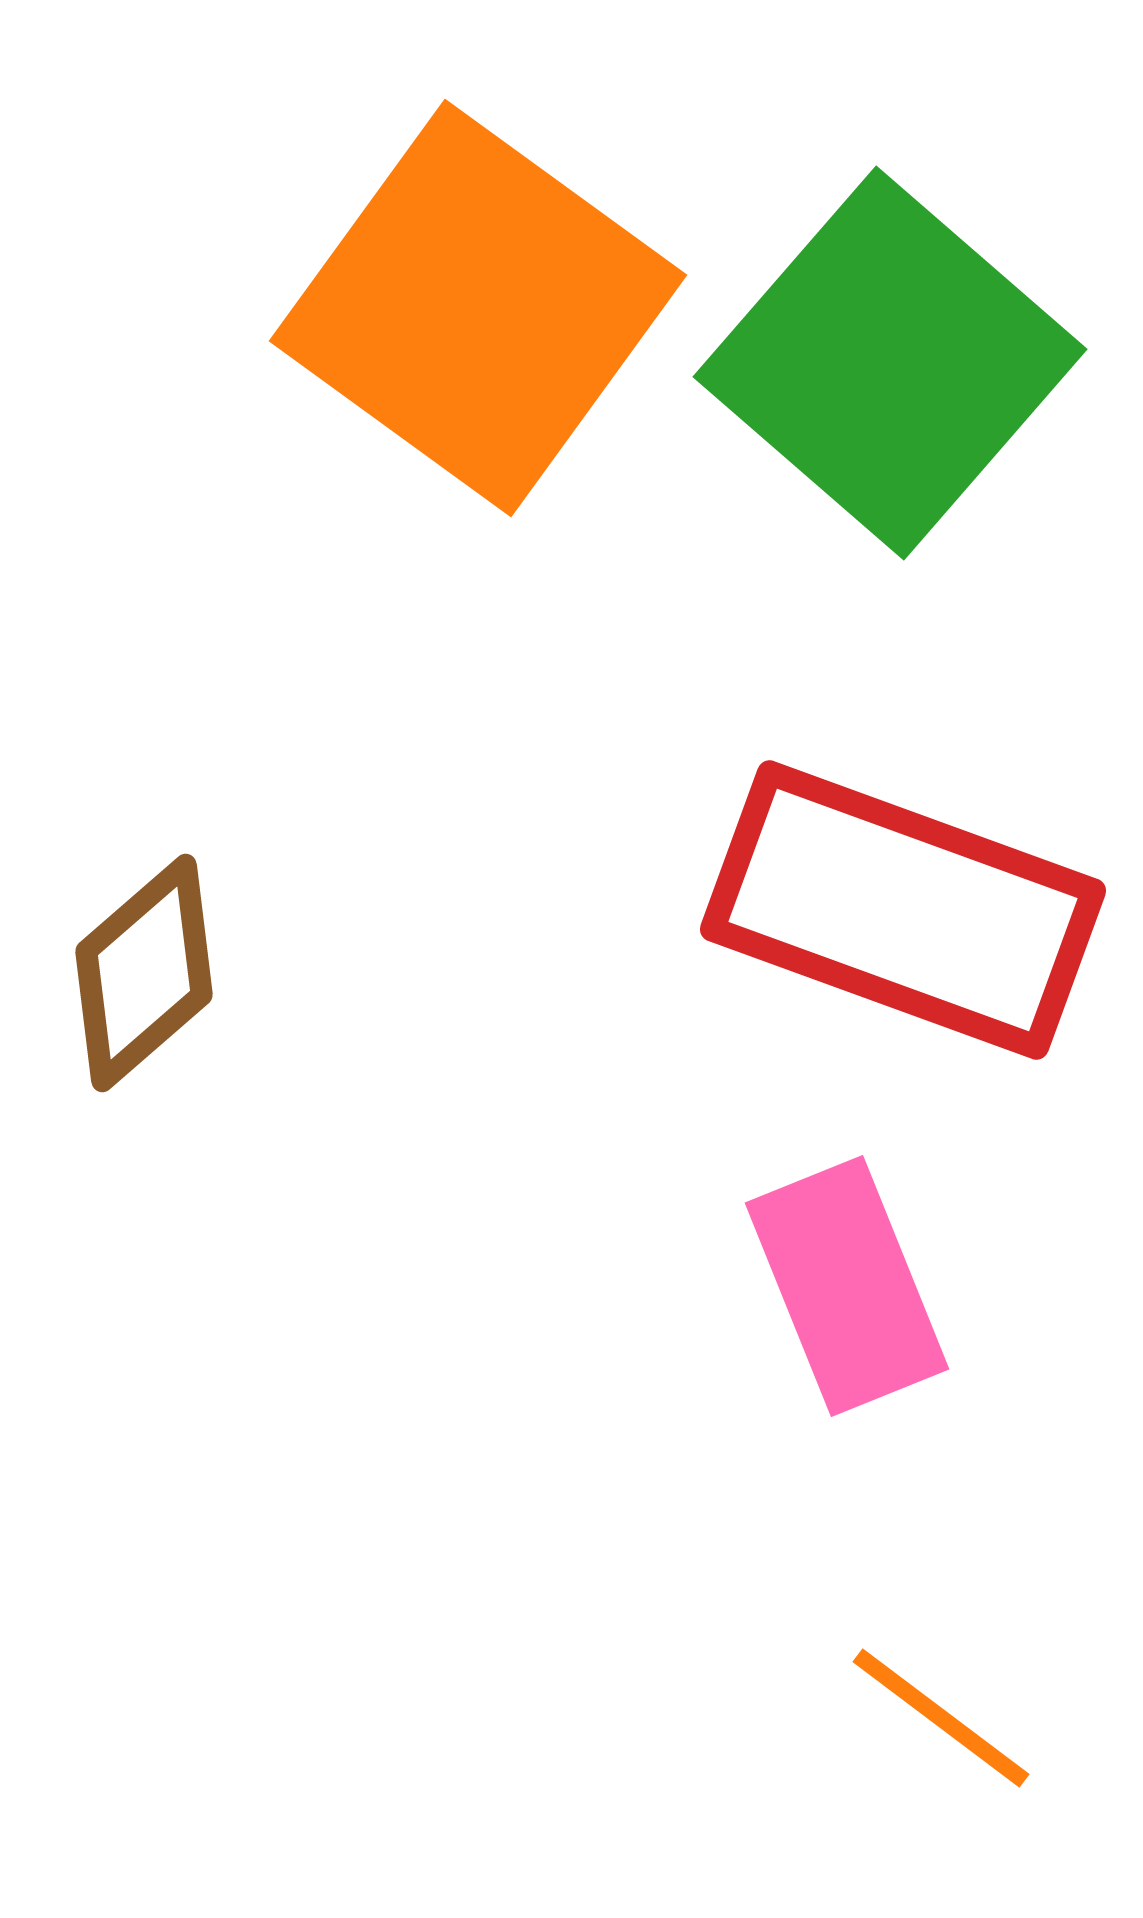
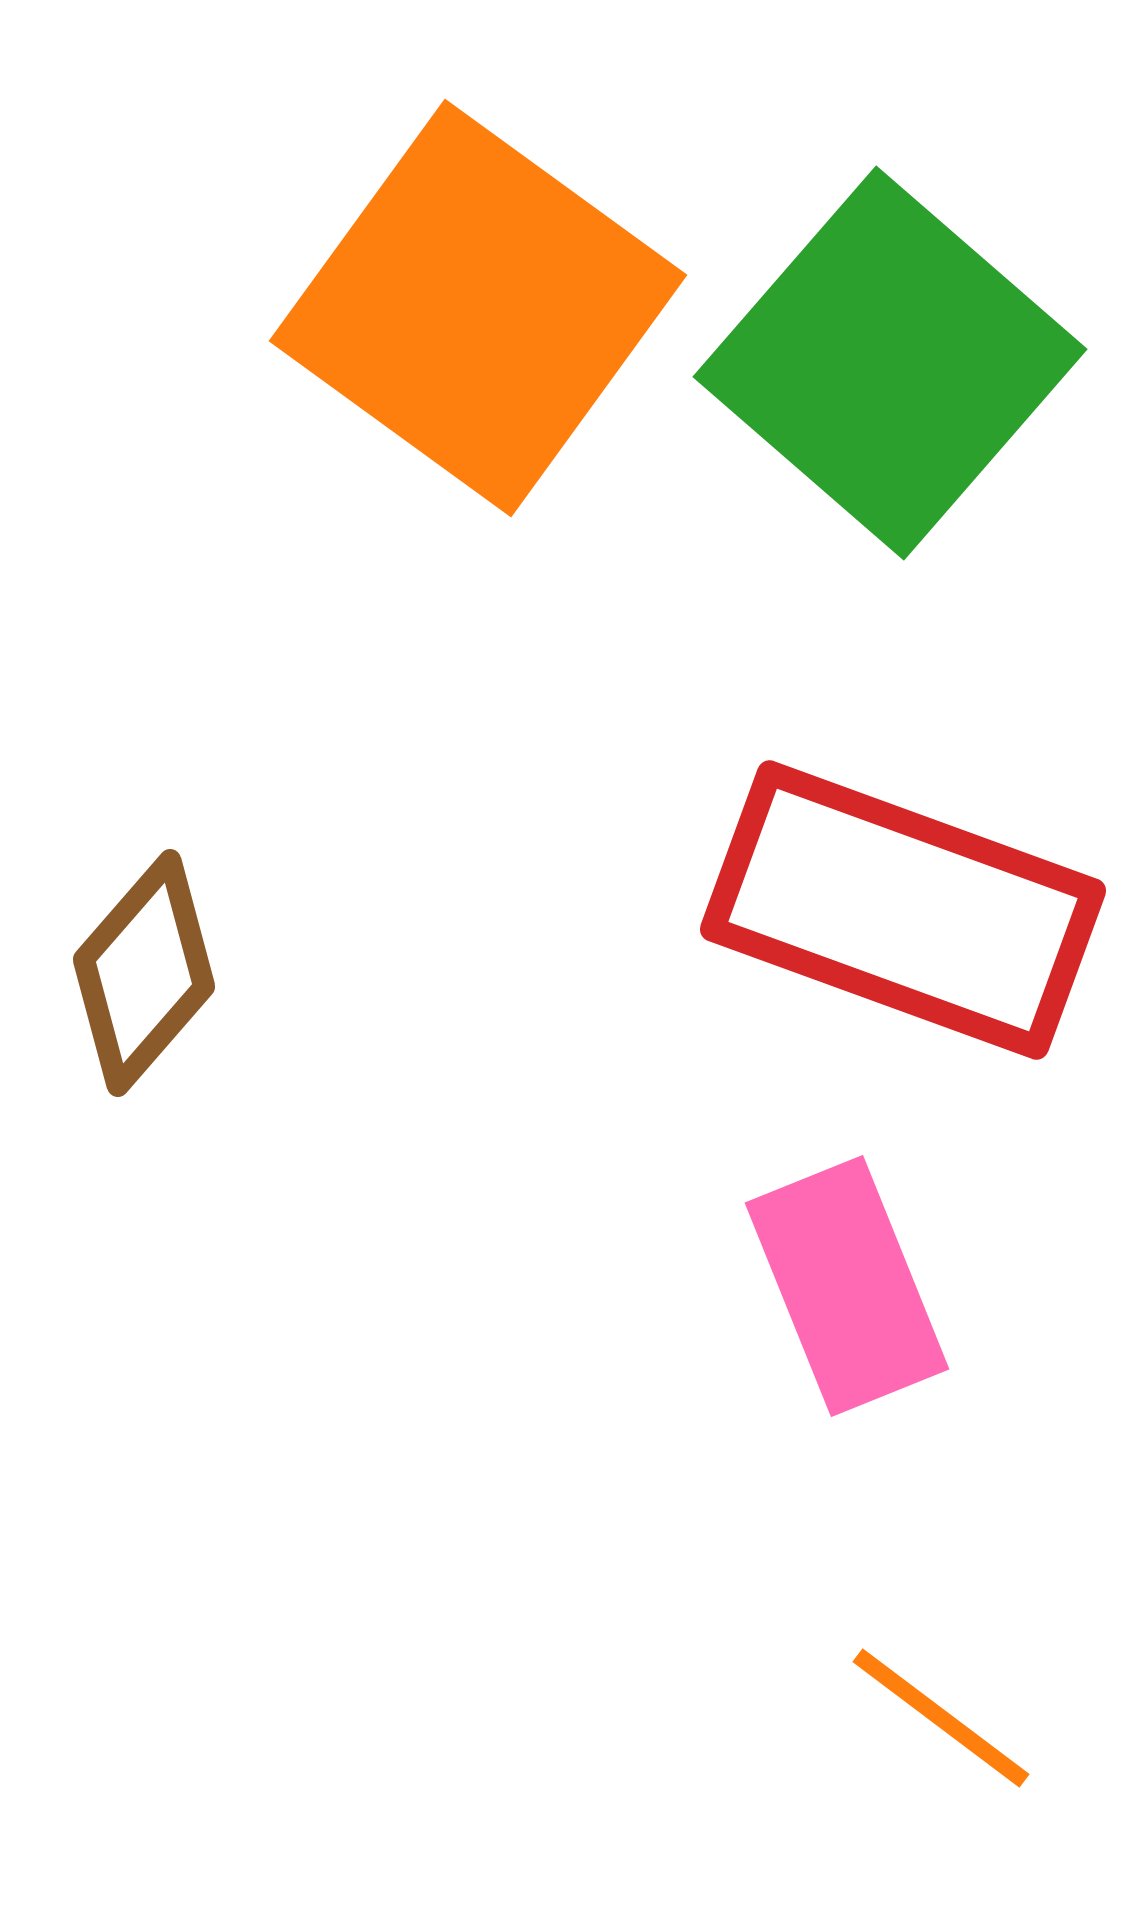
brown diamond: rotated 8 degrees counterclockwise
